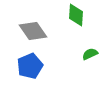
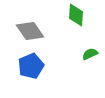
gray diamond: moved 3 px left
blue pentagon: moved 1 px right
